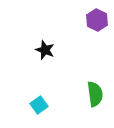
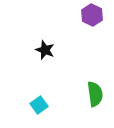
purple hexagon: moved 5 px left, 5 px up
